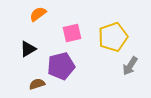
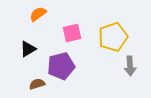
gray arrow: rotated 36 degrees counterclockwise
